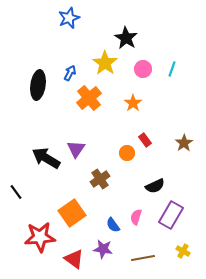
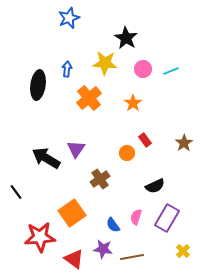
yellow star: rotated 30 degrees counterclockwise
cyan line: moved 1 px left, 2 px down; rotated 49 degrees clockwise
blue arrow: moved 3 px left, 4 px up; rotated 21 degrees counterclockwise
purple rectangle: moved 4 px left, 3 px down
yellow cross: rotated 16 degrees clockwise
brown line: moved 11 px left, 1 px up
